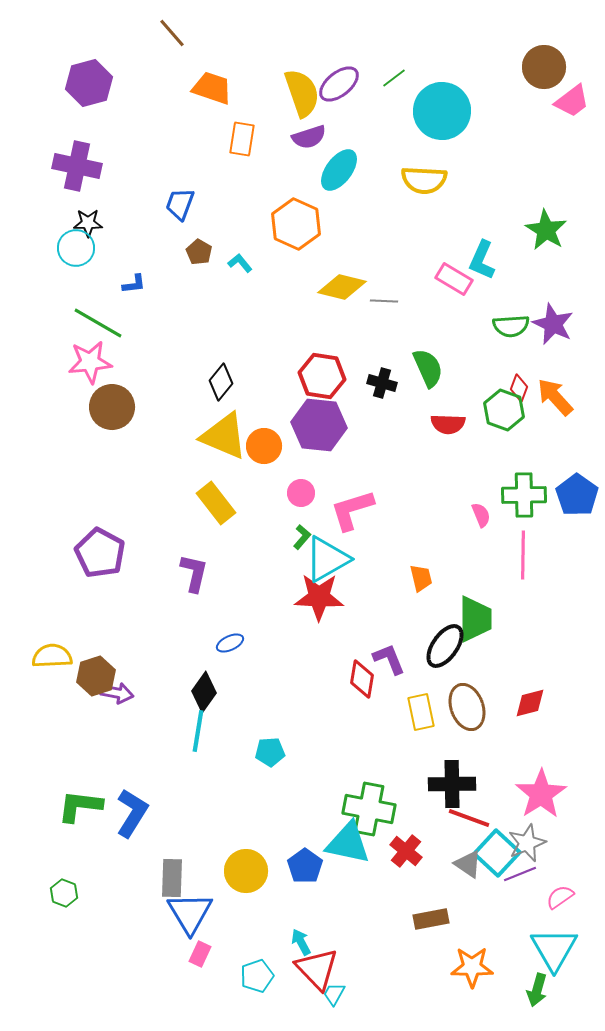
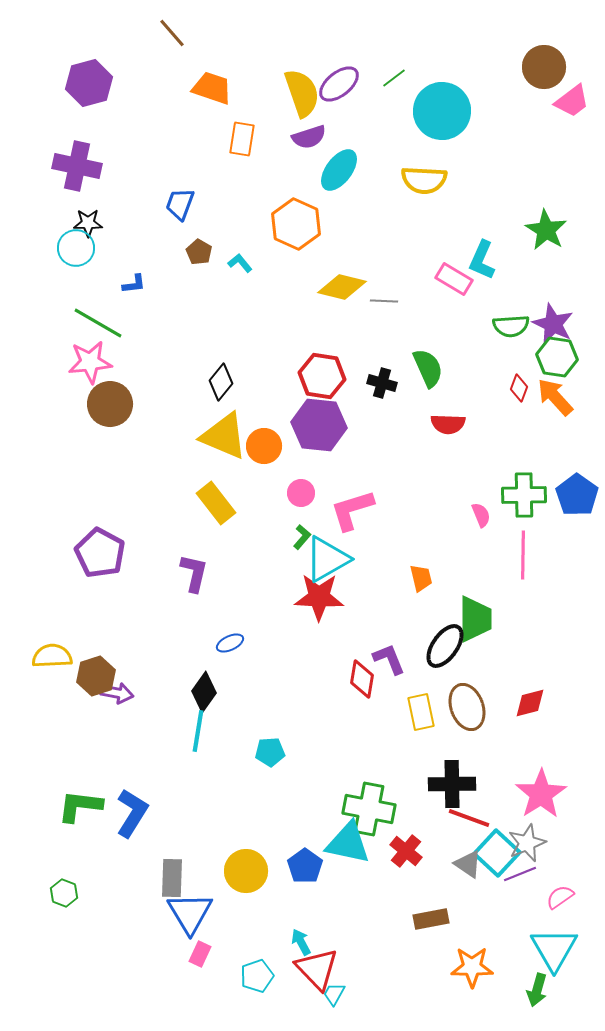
brown circle at (112, 407): moved 2 px left, 3 px up
green hexagon at (504, 410): moved 53 px right, 53 px up; rotated 12 degrees counterclockwise
